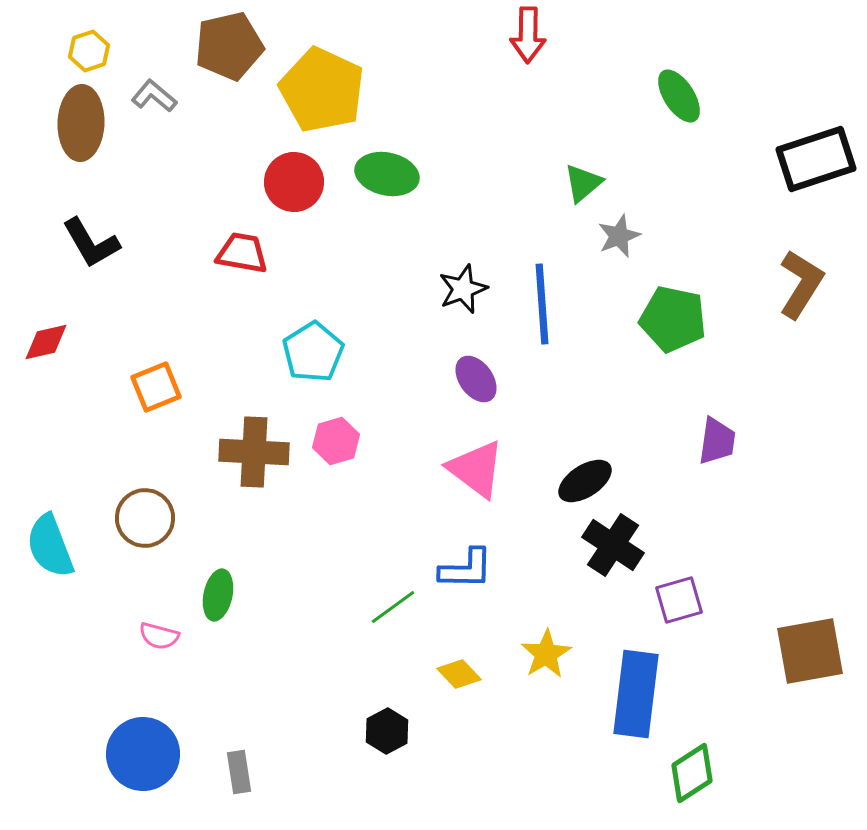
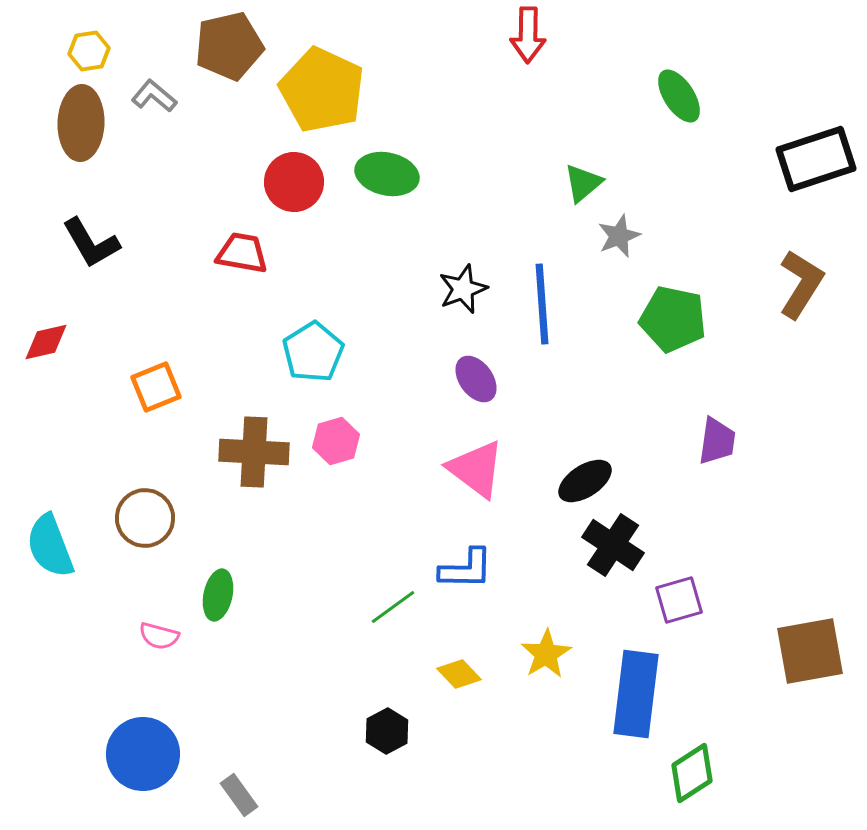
yellow hexagon at (89, 51): rotated 9 degrees clockwise
gray rectangle at (239, 772): moved 23 px down; rotated 27 degrees counterclockwise
